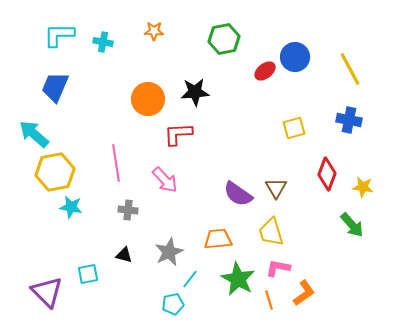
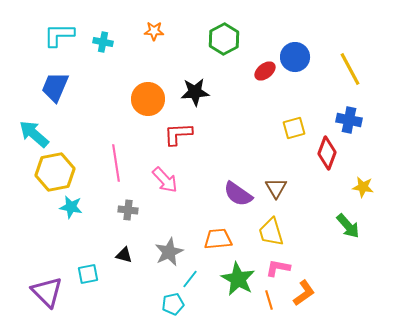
green hexagon: rotated 16 degrees counterclockwise
red diamond: moved 21 px up
green arrow: moved 4 px left, 1 px down
